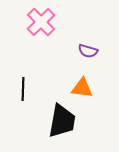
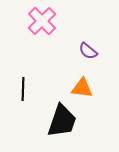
pink cross: moved 1 px right, 1 px up
purple semicircle: rotated 24 degrees clockwise
black trapezoid: rotated 9 degrees clockwise
